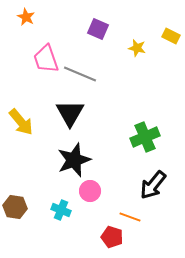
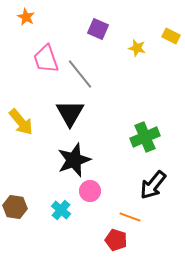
gray line: rotated 28 degrees clockwise
cyan cross: rotated 18 degrees clockwise
red pentagon: moved 4 px right, 3 px down
